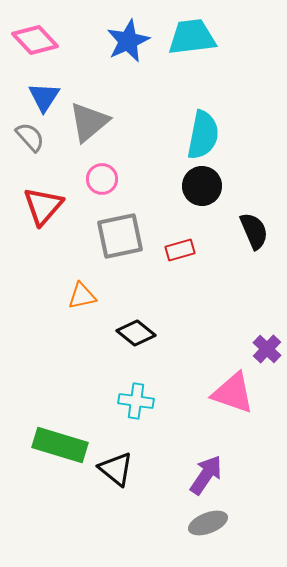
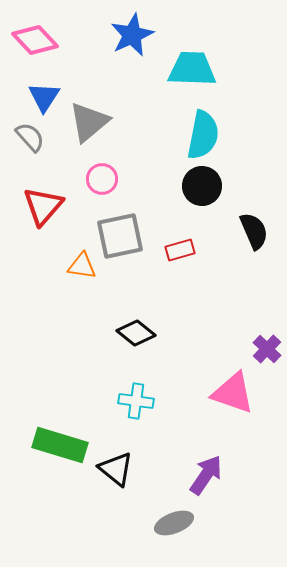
cyan trapezoid: moved 32 px down; rotated 9 degrees clockwise
blue star: moved 4 px right, 6 px up
orange triangle: moved 30 px up; rotated 20 degrees clockwise
gray ellipse: moved 34 px left
